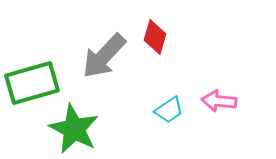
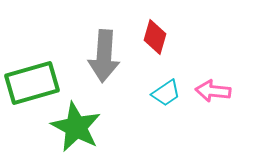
gray arrow: rotated 39 degrees counterclockwise
pink arrow: moved 6 px left, 10 px up
cyan trapezoid: moved 3 px left, 17 px up
green star: moved 2 px right, 2 px up
